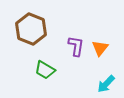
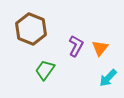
purple L-shape: rotated 20 degrees clockwise
green trapezoid: rotated 95 degrees clockwise
cyan arrow: moved 2 px right, 6 px up
